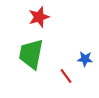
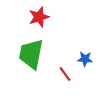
red line: moved 1 px left, 2 px up
